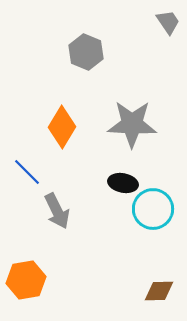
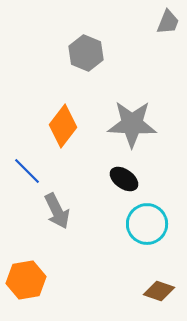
gray trapezoid: rotated 56 degrees clockwise
gray hexagon: moved 1 px down
orange diamond: moved 1 px right, 1 px up; rotated 6 degrees clockwise
blue line: moved 1 px up
black ellipse: moved 1 px right, 4 px up; rotated 24 degrees clockwise
cyan circle: moved 6 px left, 15 px down
brown diamond: rotated 20 degrees clockwise
